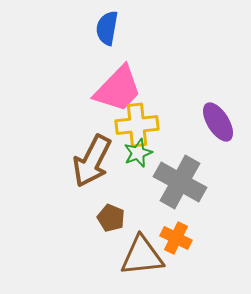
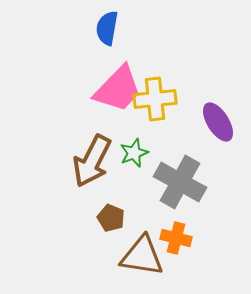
yellow cross: moved 18 px right, 26 px up
green star: moved 4 px left
orange cross: rotated 12 degrees counterclockwise
brown triangle: rotated 15 degrees clockwise
